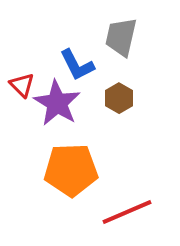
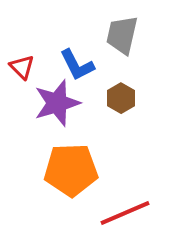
gray trapezoid: moved 1 px right, 2 px up
red triangle: moved 18 px up
brown hexagon: moved 2 px right
purple star: rotated 24 degrees clockwise
red line: moved 2 px left, 1 px down
